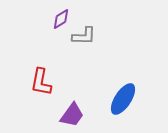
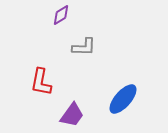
purple diamond: moved 4 px up
gray L-shape: moved 11 px down
blue ellipse: rotated 8 degrees clockwise
